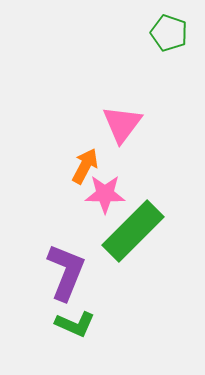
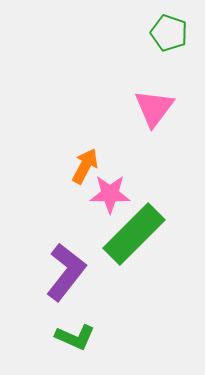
pink triangle: moved 32 px right, 16 px up
pink star: moved 5 px right
green rectangle: moved 1 px right, 3 px down
purple L-shape: rotated 16 degrees clockwise
green L-shape: moved 13 px down
